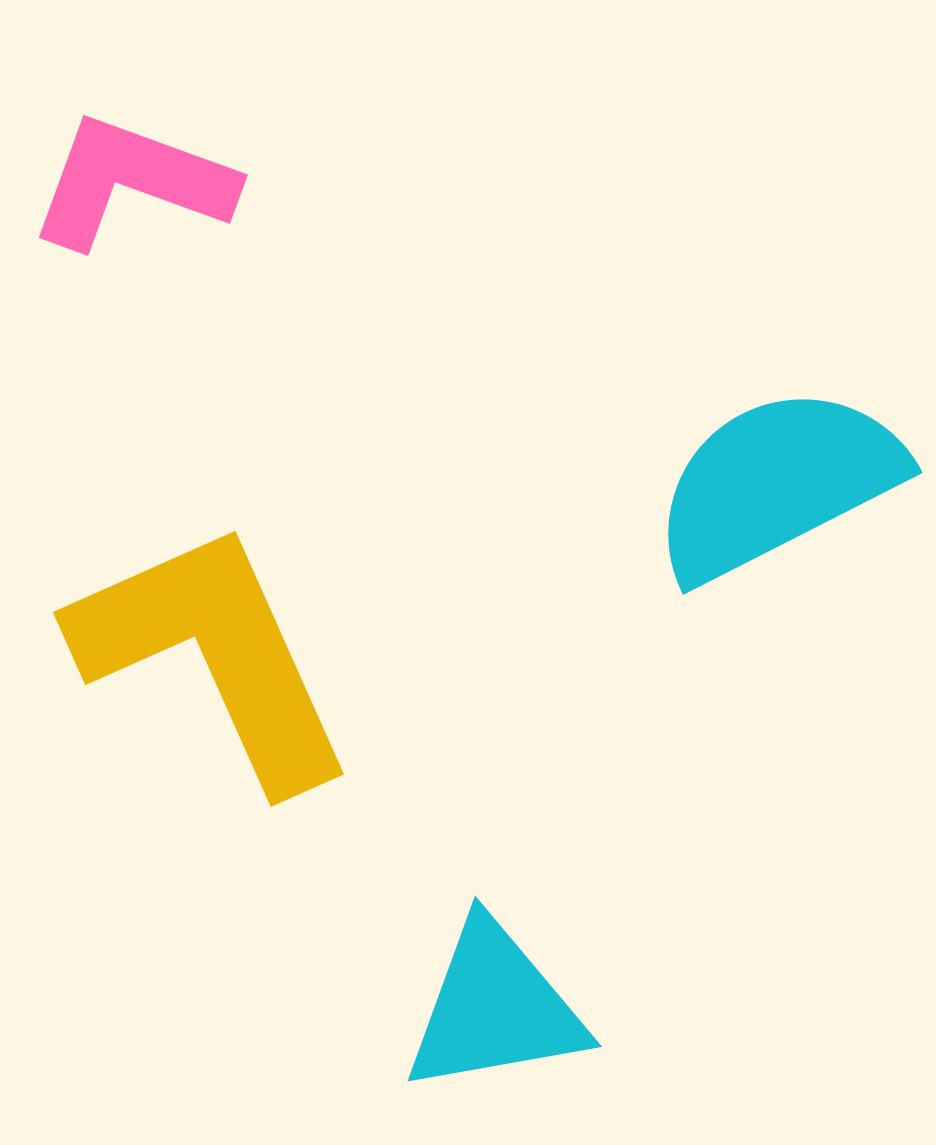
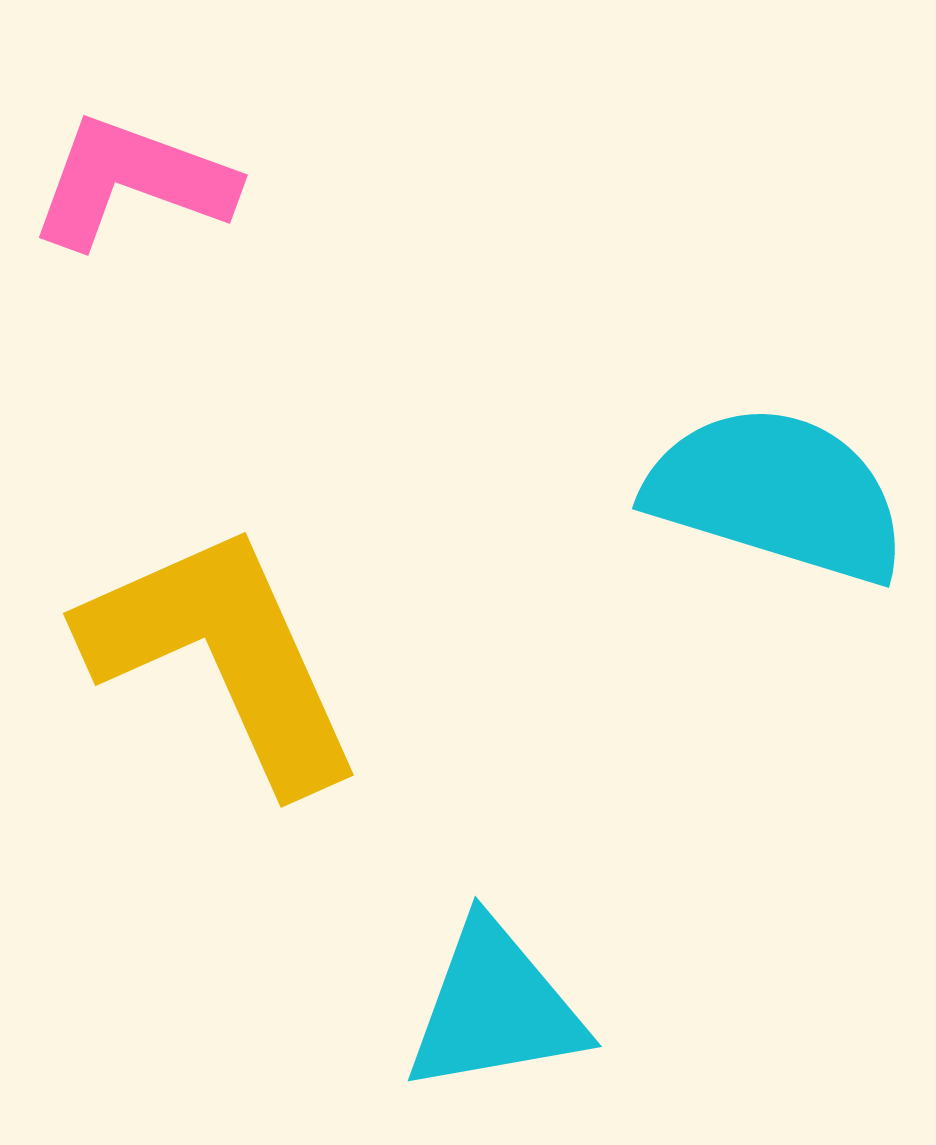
cyan semicircle: moved 11 px down; rotated 44 degrees clockwise
yellow L-shape: moved 10 px right, 1 px down
